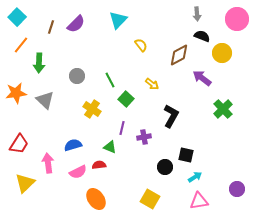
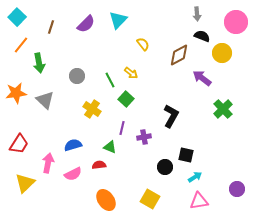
pink circle: moved 1 px left, 3 px down
purple semicircle: moved 10 px right
yellow semicircle: moved 2 px right, 1 px up
green arrow: rotated 12 degrees counterclockwise
yellow arrow: moved 21 px left, 11 px up
pink arrow: rotated 18 degrees clockwise
pink semicircle: moved 5 px left, 2 px down
orange ellipse: moved 10 px right, 1 px down
